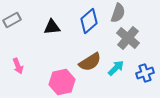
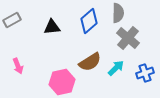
gray semicircle: rotated 18 degrees counterclockwise
